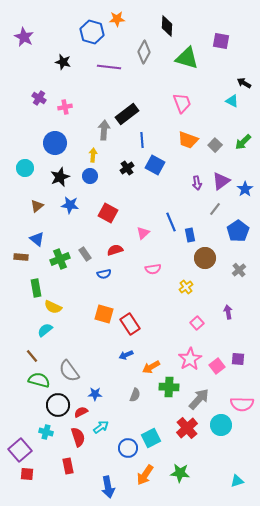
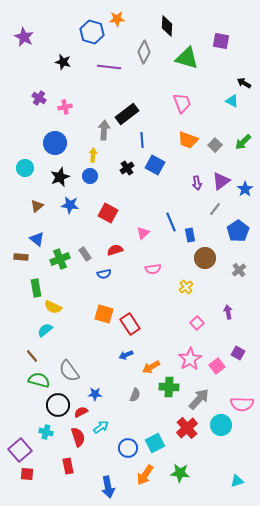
purple square at (238, 359): moved 6 px up; rotated 24 degrees clockwise
cyan square at (151, 438): moved 4 px right, 5 px down
